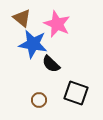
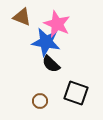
brown triangle: moved 1 px up; rotated 18 degrees counterclockwise
blue star: moved 13 px right, 2 px up
brown circle: moved 1 px right, 1 px down
